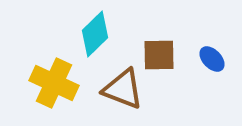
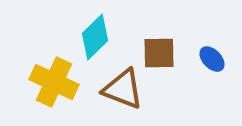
cyan diamond: moved 3 px down
brown square: moved 2 px up
yellow cross: moved 1 px up
